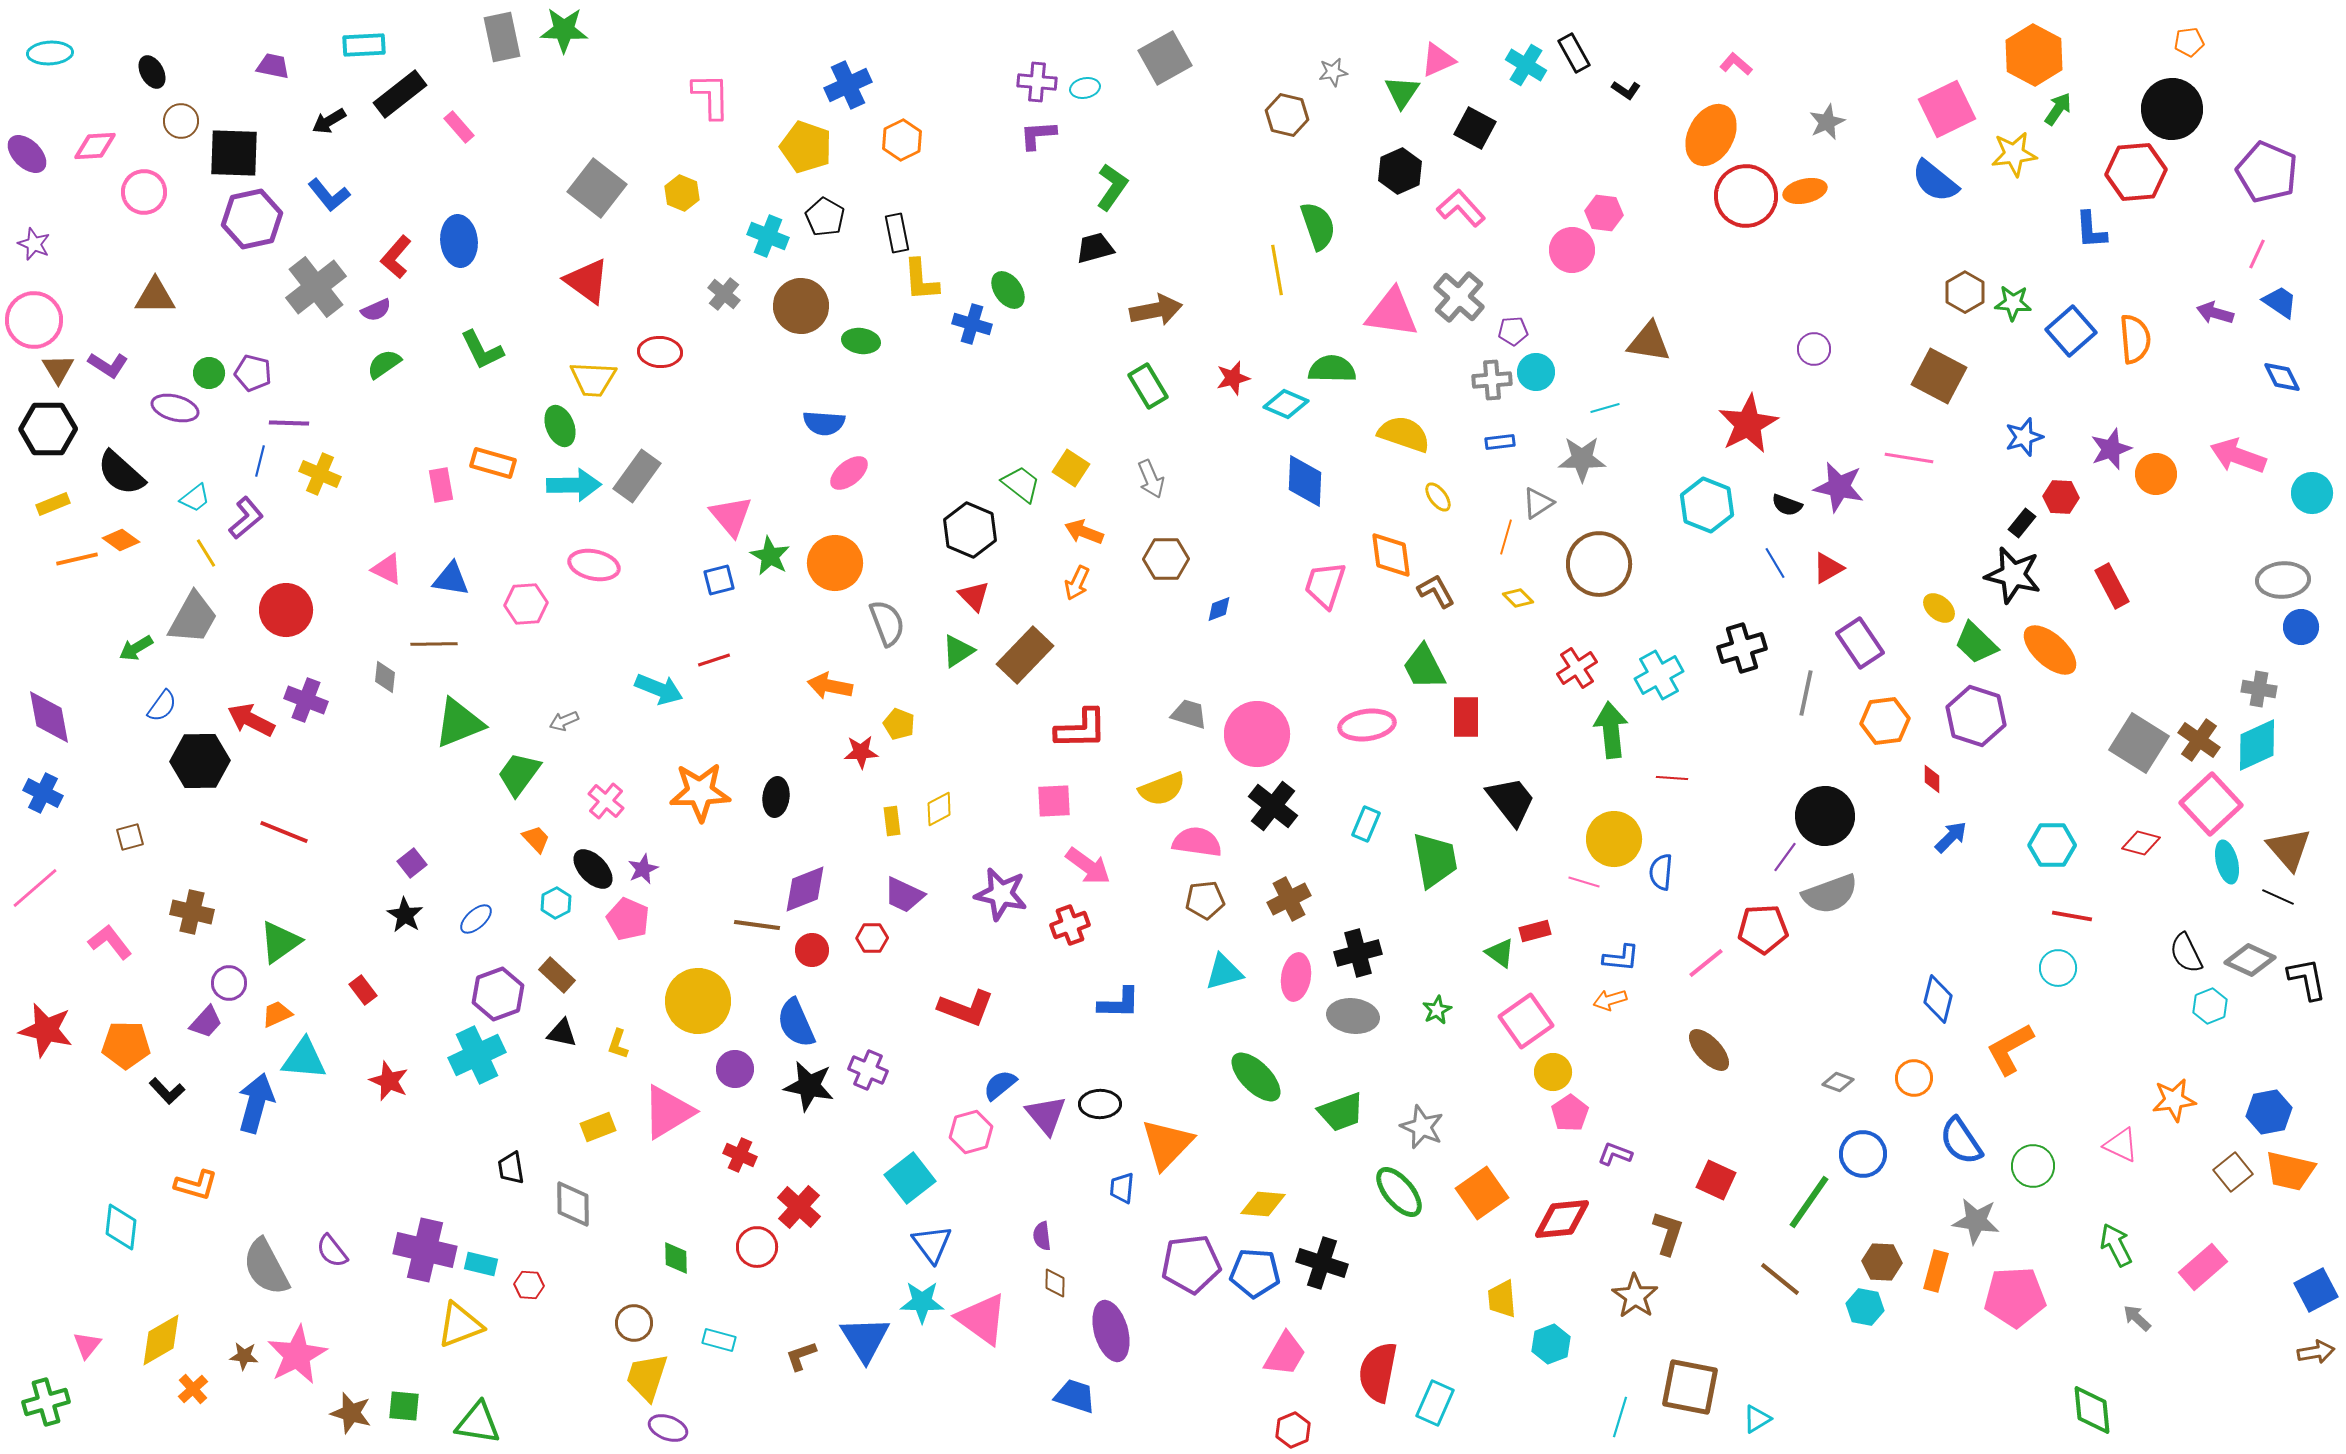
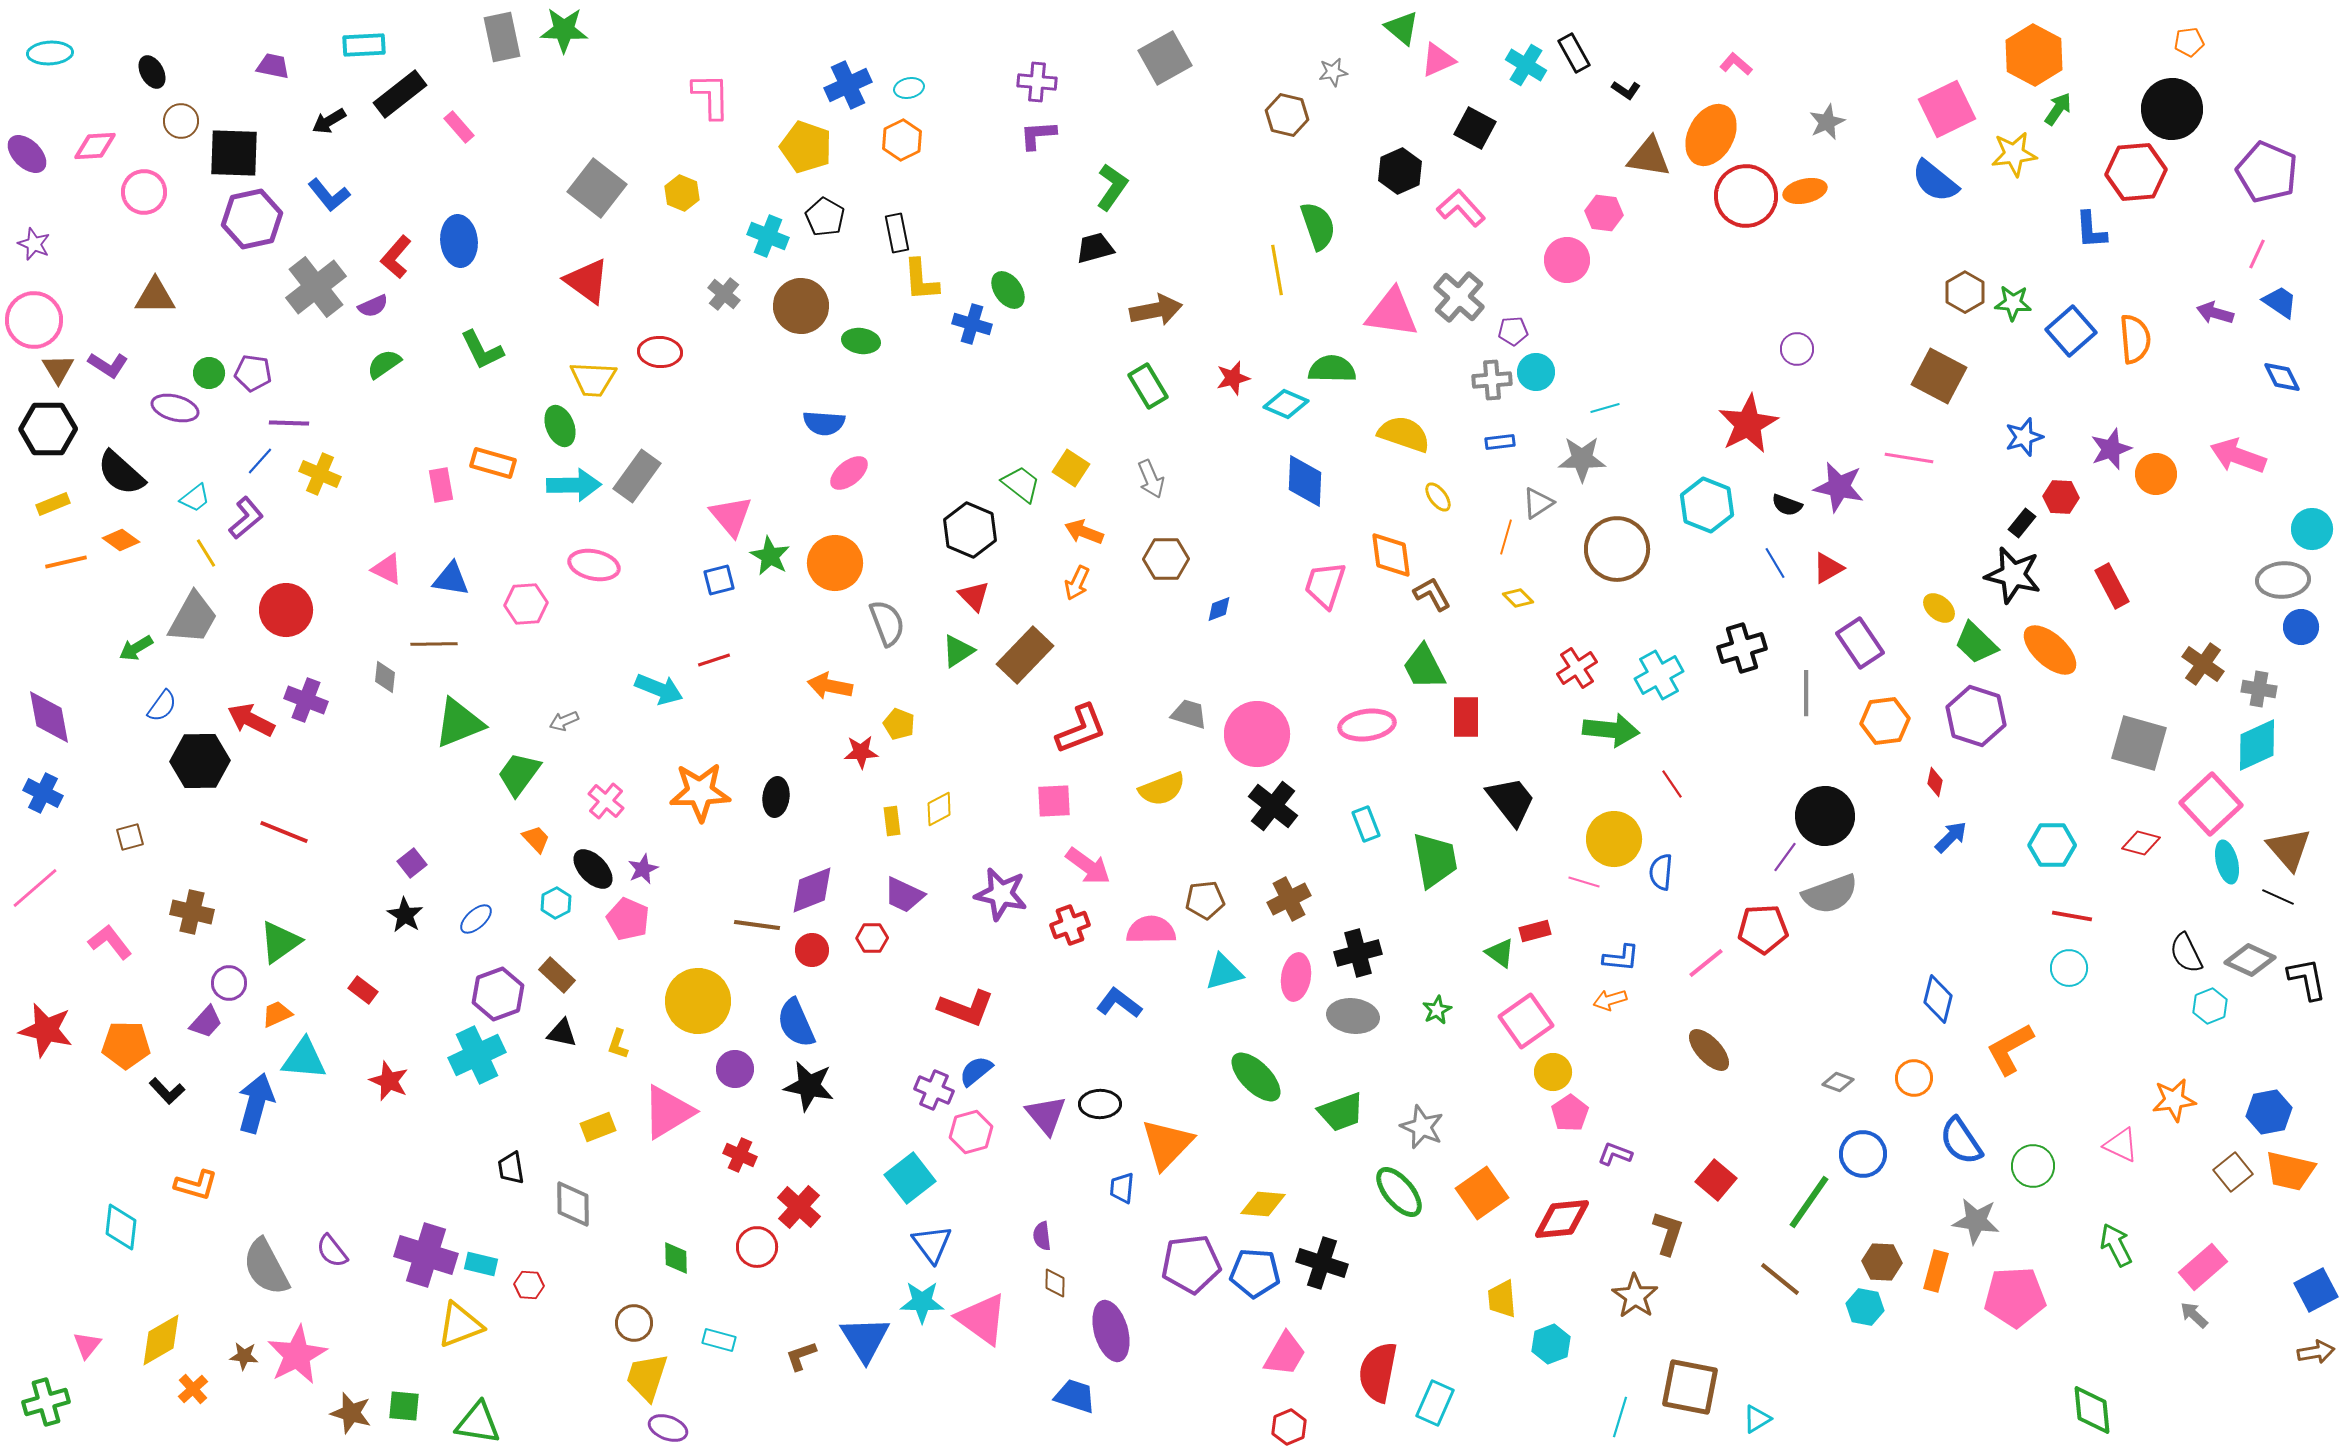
cyan ellipse at (1085, 88): moved 176 px left
green triangle at (1402, 92): moved 64 px up; rotated 24 degrees counterclockwise
pink circle at (1572, 250): moved 5 px left, 10 px down
purple semicircle at (376, 310): moved 3 px left, 4 px up
brown triangle at (1649, 342): moved 185 px up
purple circle at (1814, 349): moved 17 px left
purple pentagon at (253, 373): rotated 6 degrees counterclockwise
blue line at (260, 461): rotated 28 degrees clockwise
cyan circle at (2312, 493): moved 36 px down
orange line at (77, 559): moved 11 px left, 3 px down
brown circle at (1599, 564): moved 18 px right, 15 px up
brown L-shape at (1436, 591): moved 4 px left, 3 px down
gray line at (1806, 693): rotated 12 degrees counterclockwise
red L-shape at (1081, 729): rotated 20 degrees counterclockwise
green arrow at (1611, 730): rotated 102 degrees clockwise
brown cross at (2199, 740): moved 4 px right, 76 px up
gray square at (2139, 743): rotated 16 degrees counterclockwise
red line at (1672, 778): moved 6 px down; rotated 52 degrees clockwise
red diamond at (1932, 779): moved 3 px right, 3 px down; rotated 12 degrees clockwise
cyan rectangle at (1366, 824): rotated 44 degrees counterclockwise
pink semicircle at (1197, 842): moved 46 px left, 88 px down; rotated 9 degrees counterclockwise
purple diamond at (805, 889): moved 7 px right, 1 px down
cyan circle at (2058, 968): moved 11 px right
red rectangle at (363, 990): rotated 16 degrees counterclockwise
blue L-shape at (1119, 1003): rotated 144 degrees counterclockwise
purple cross at (868, 1070): moved 66 px right, 20 px down
blue semicircle at (1000, 1085): moved 24 px left, 14 px up
red square at (1716, 1180): rotated 15 degrees clockwise
purple cross at (425, 1250): moved 1 px right, 5 px down; rotated 4 degrees clockwise
gray arrow at (2137, 1318): moved 57 px right, 3 px up
red hexagon at (1293, 1430): moved 4 px left, 3 px up
